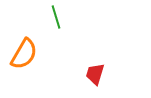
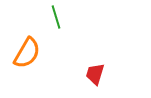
orange semicircle: moved 3 px right, 1 px up
